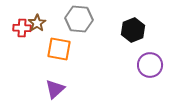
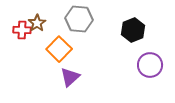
red cross: moved 2 px down
orange square: rotated 35 degrees clockwise
purple triangle: moved 15 px right, 12 px up
